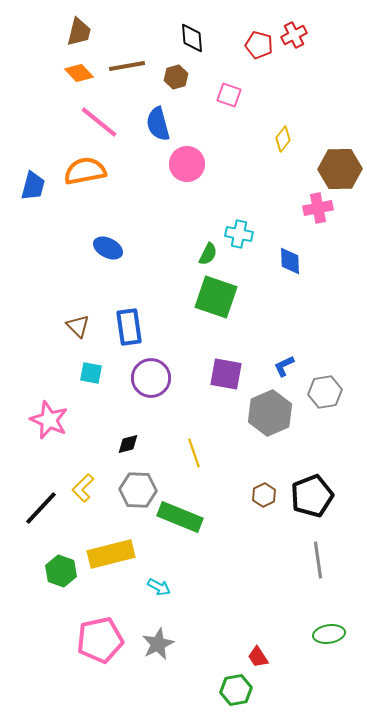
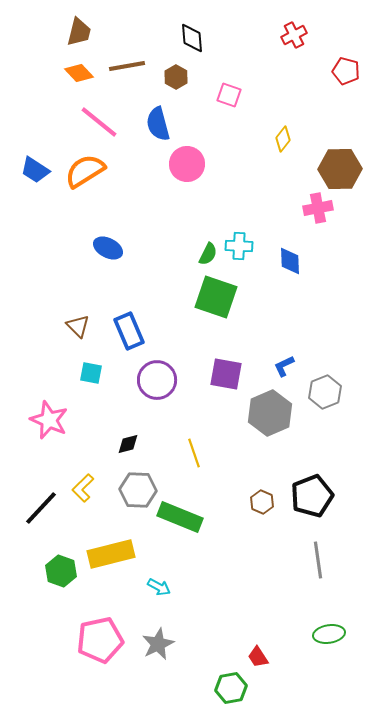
red pentagon at (259, 45): moved 87 px right, 26 px down
brown hexagon at (176, 77): rotated 15 degrees counterclockwise
orange semicircle at (85, 171): rotated 21 degrees counterclockwise
blue trapezoid at (33, 186): moved 2 px right, 16 px up; rotated 108 degrees clockwise
cyan cross at (239, 234): moved 12 px down; rotated 8 degrees counterclockwise
blue rectangle at (129, 327): moved 4 px down; rotated 15 degrees counterclockwise
purple circle at (151, 378): moved 6 px right, 2 px down
gray hexagon at (325, 392): rotated 12 degrees counterclockwise
brown hexagon at (264, 495): moved 2 px left, 7 px down; rotated 10 degrees counterclockwise
green hexagon at (236, 690): moved 5 px left, 2 px up
